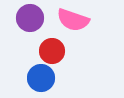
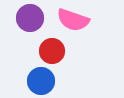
blue circle: moved 3 px down
